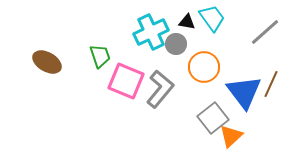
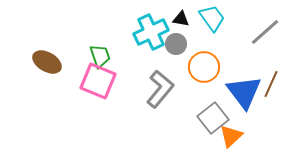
black triangle: moved 6 px left, 3 px up
pink square: moved 28 px left
